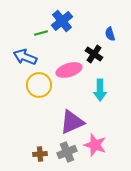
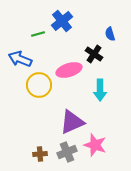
green line: moved 3 px left, 1 px down
blue arrow: moved 5 px left, 2 px down
